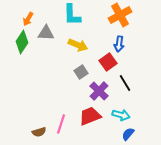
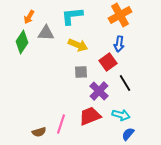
cyan L-shape: moved 1 px down; rotated 85 degrees clockwise
orange arrow: moved 1 px right, 2 px up
gray square: rotated 32 degrees clockwise
